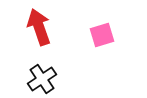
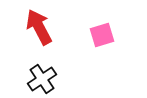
red arrow: rotated 9 degrees counterclockwise
